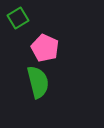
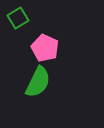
green semicircle: rotated 40 degrees clockwise
